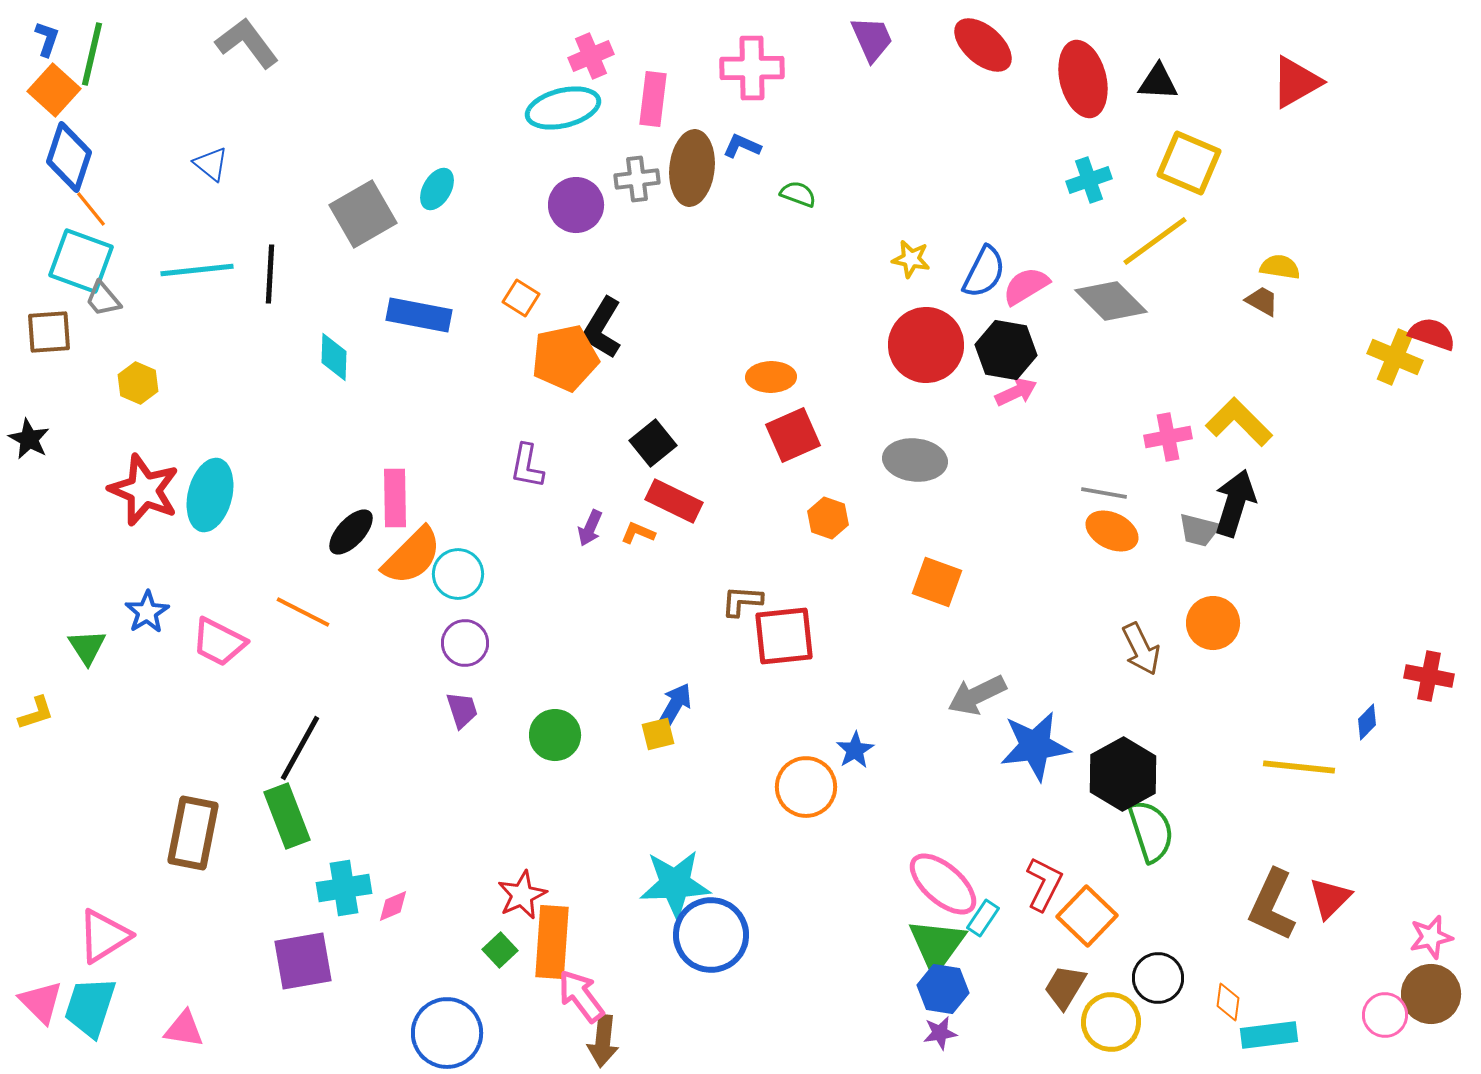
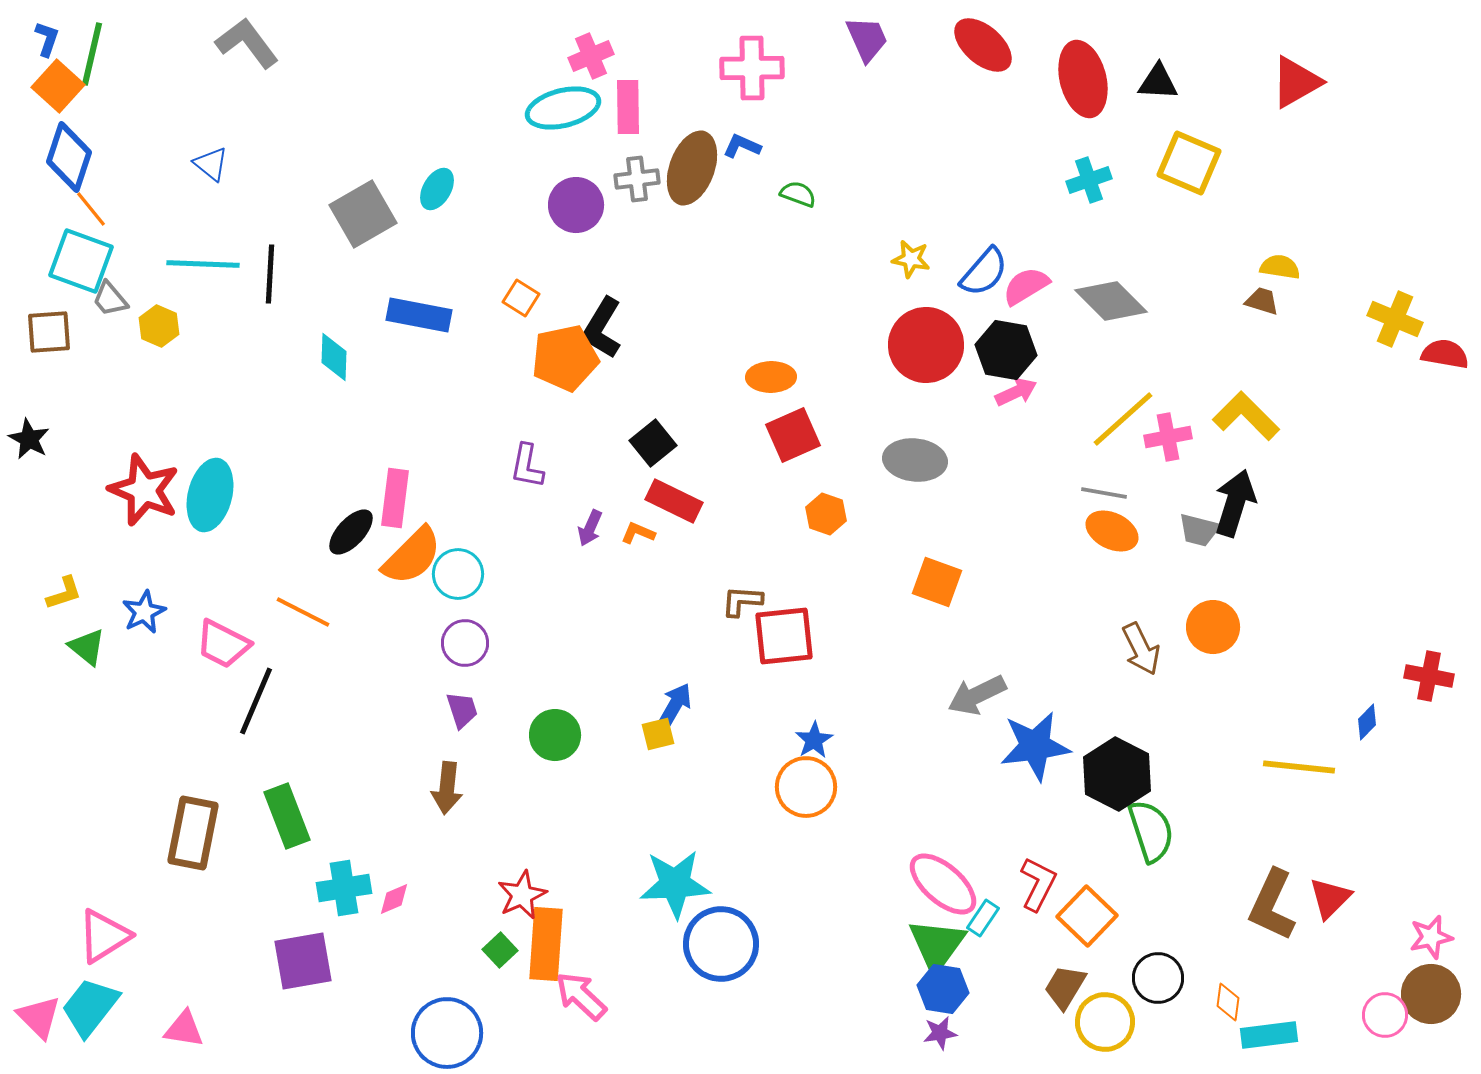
purple trapezoid at (872, 39): moved 5 px left
orange square at (54, 90): moved 4 px right, 4 px up
pink rectangle at (653, 99): moved 25 px left, 8 px down; rotated 8 degrees counterclockwise
brown ellipse at (692, 168): rotated 14 degrees clockwise
yellow line at (1155, 241): moved 32 px left, 178 px down; rotated 6 degrees counterclockwise
cyan line at (197, 270): moved 6 px right, 6 px up; rotated 8 degrees clockwise
blue semicircle at (984, 272): rotated 14 degrees clockwise
gray trapezoid at (103, 299): moved 7 px right
brown trapezoid at (1262, 301): rotated 12 degrees counterclockwise
red semicircle at (1432, 334): moved 13 px right, 20 px down; rotated 9 degrees counterclockwise
yellow cross at (1395, 357): moved 38 px up
yellow hexagon at (138, 383): moved 21 px right, 57 px up
yellow L-shape at (1239, 422): moved 7 px right, 6 px up
pink rectangle at (395, 498): rotated 8 degrees clockwise
orange hexagon at (828, 518): moved 2 px left, 4 px up
blue star at (147, 612): moved 3 px left; rotated 6 degrees clockwise
orange circle at (1213, 623): moved 4 px down
pink trapezoid at (219, 642): moved 4 px right, 2 px down
green triangle at (87, 647): rotated 18 degrees counterclockwise
yellow L-shape at (36, 713): moved 28 px right, 120 px up
black line at (300, 748): moved 44 px left, 47 px up; rotated 6 degrees counterclockwise
blue star at (855, 750): moved 41 px left, 10 px up
black hexagon at (1123, 774): moved 6 px left; rotated 4 degrees counterclockwise
red L-shape at (1044, 884): moved 6 px left
pink diamond at (393, 906): moved 1 px right, 7 px up
blue circle at (711, 935): moved 10 px right, 9 px down
orange rectangle at (552, 942): moved 6 px left, 2 px down
pink arrow at (581, 996): rotated 10 degrees counterclockwise
pink triangle at (41, 1002): moved 2 px left, 15 px down
cyan trapezoid at (90, 1007): rotated 20 degrees clockwise
yellow circle at (1111, 1022): moved 6 px left
brown arrow at (603, 1041): moved 156 px left, 253 px up
